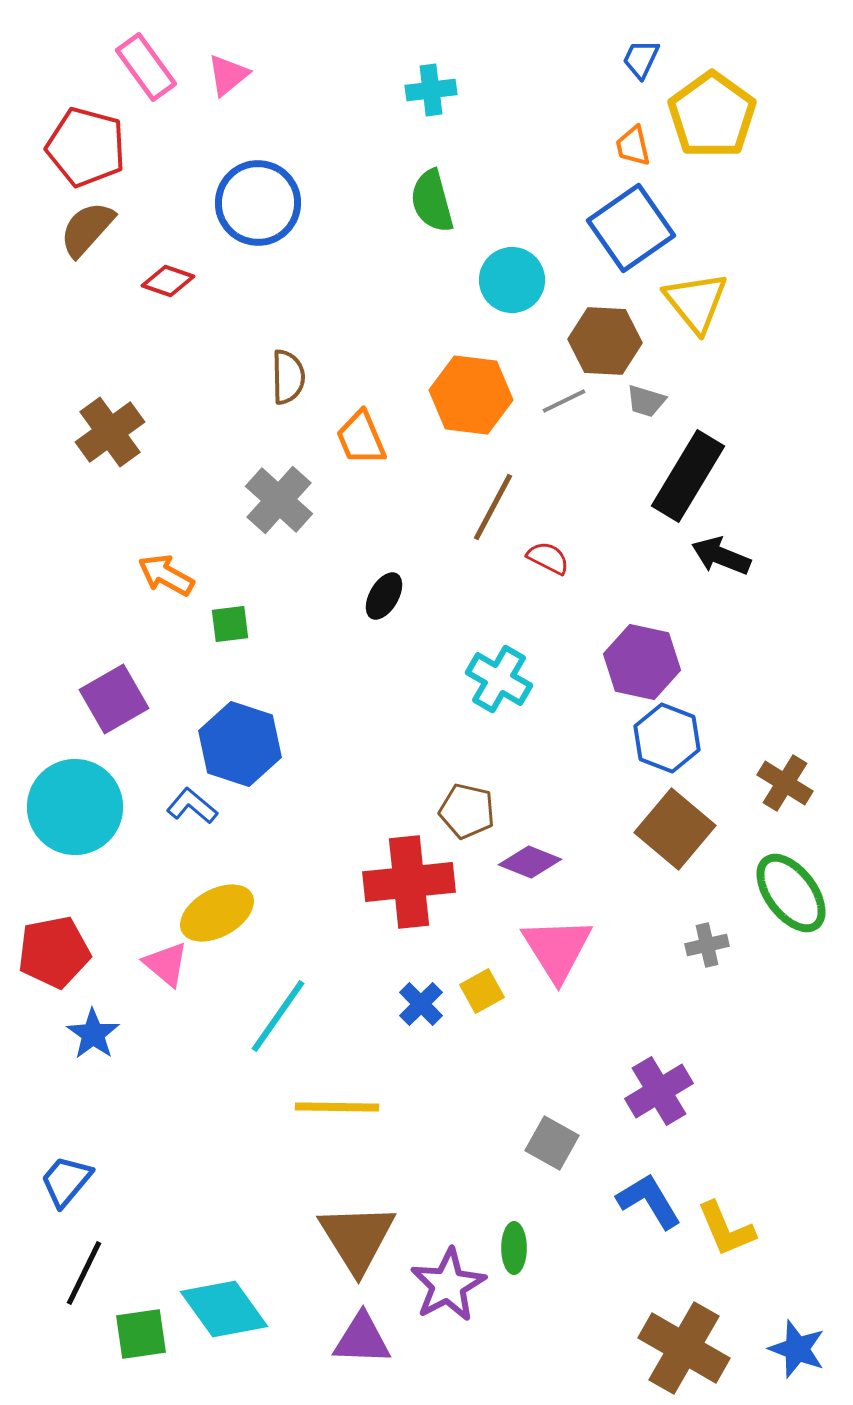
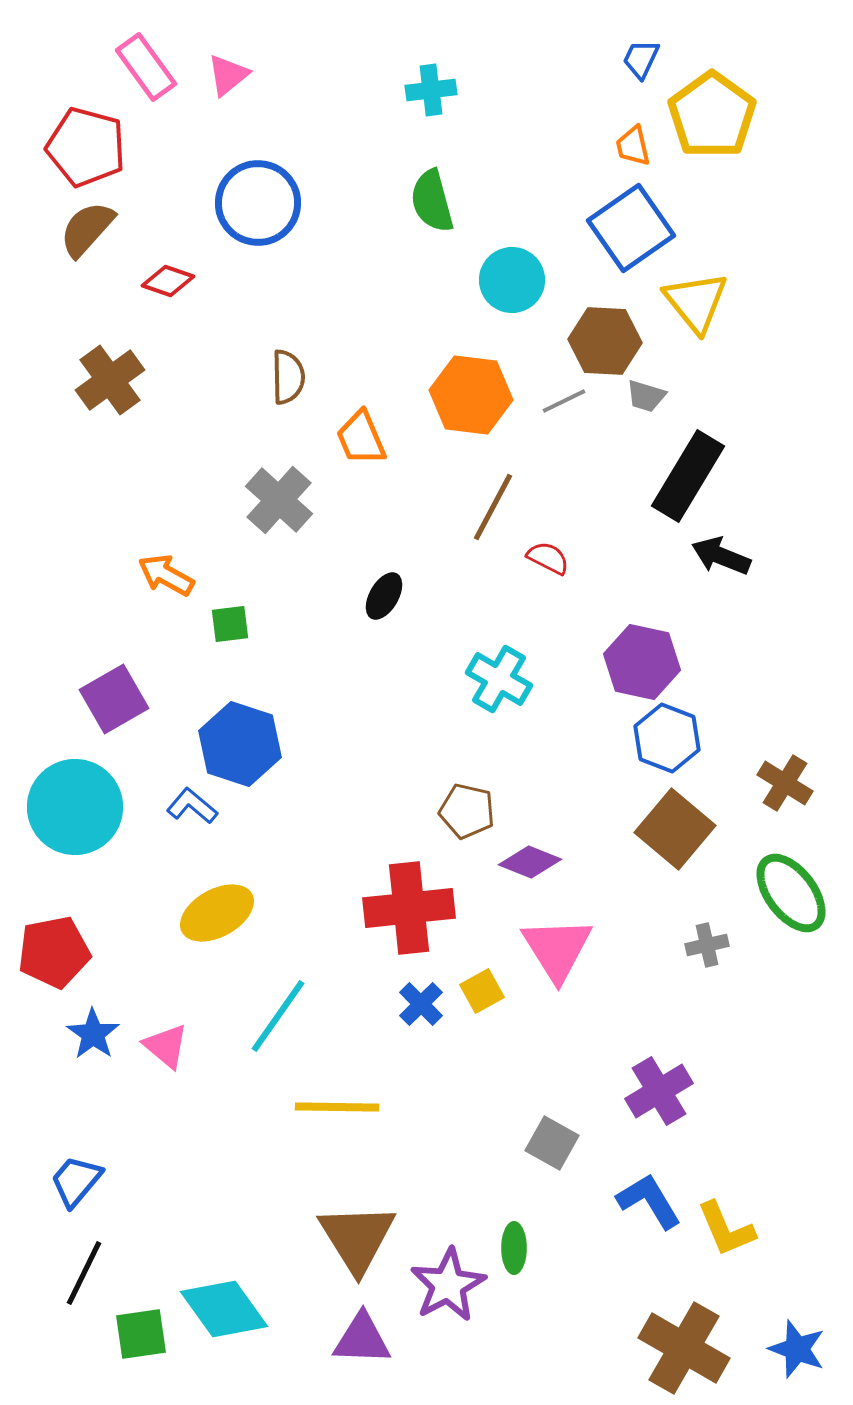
gray trapezoid at (646, 401): moved 5 px up
brown cross at (110, 432): moved 52 px up
red cross at (409, 882): moved 26 px down
pink triangle at (166, 964): moved 82 px down
blue trapezoid at (66, 1181): moved 10 px right
